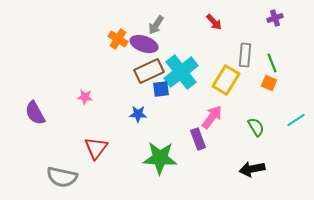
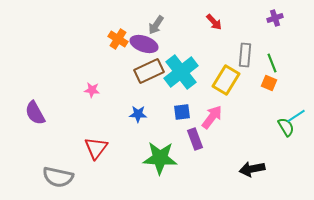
blue square: moved 21 px right, 23 px down
pink star: moved 7 px right, 7 px up
cyan line: moved 4 px up
green semicircle: moved 30 px right
purple rectangle: moved 3 px left
gray semicircle: moved 4 px left
